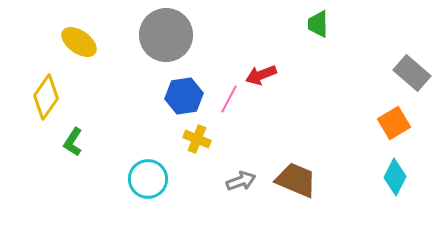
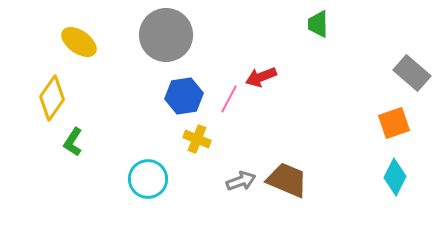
red arrow: moved 2 px down
yellow diamond: moved 6 px right, 1 px down
orange square: rotated 12 degrees clockwise
brown trapezoid: moved 9 px left
